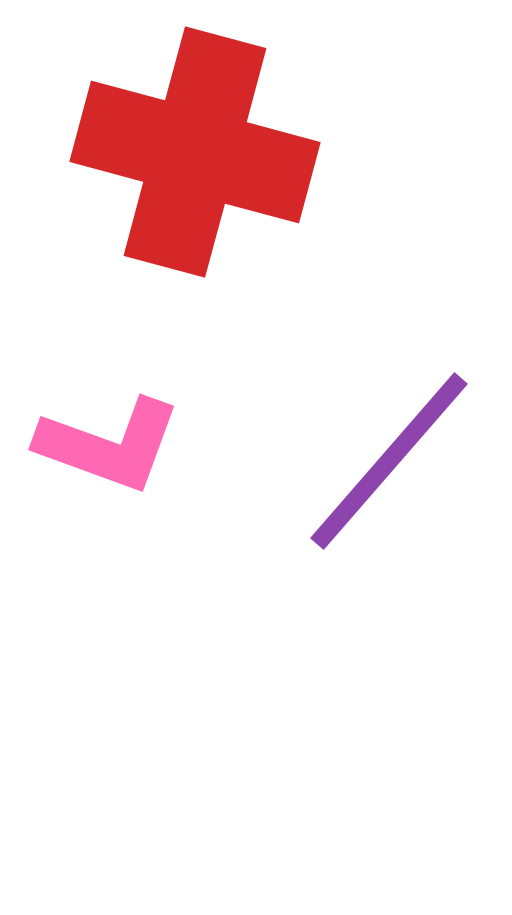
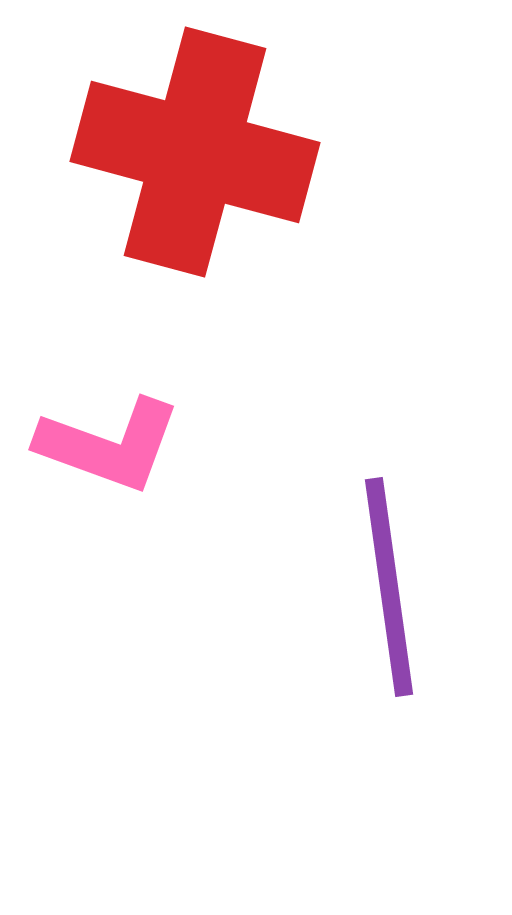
purple line: moved 126 px down; rotated 49 degrees counterclockwise
